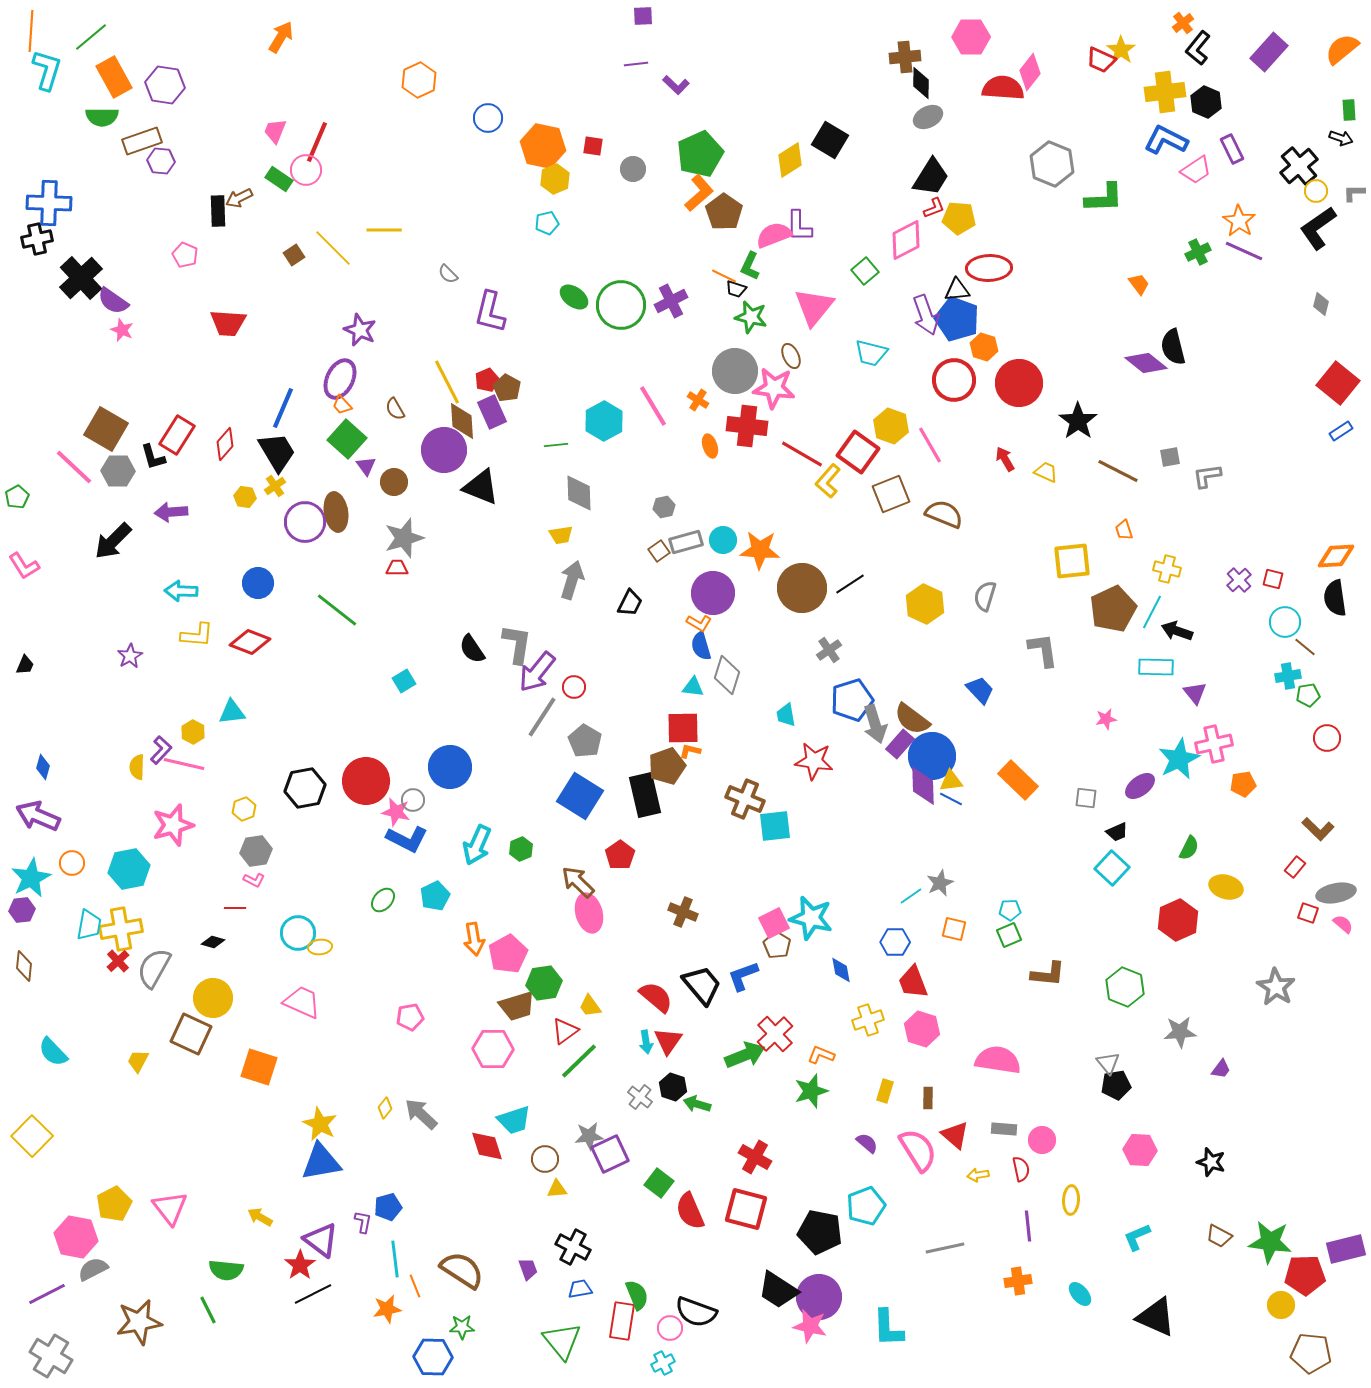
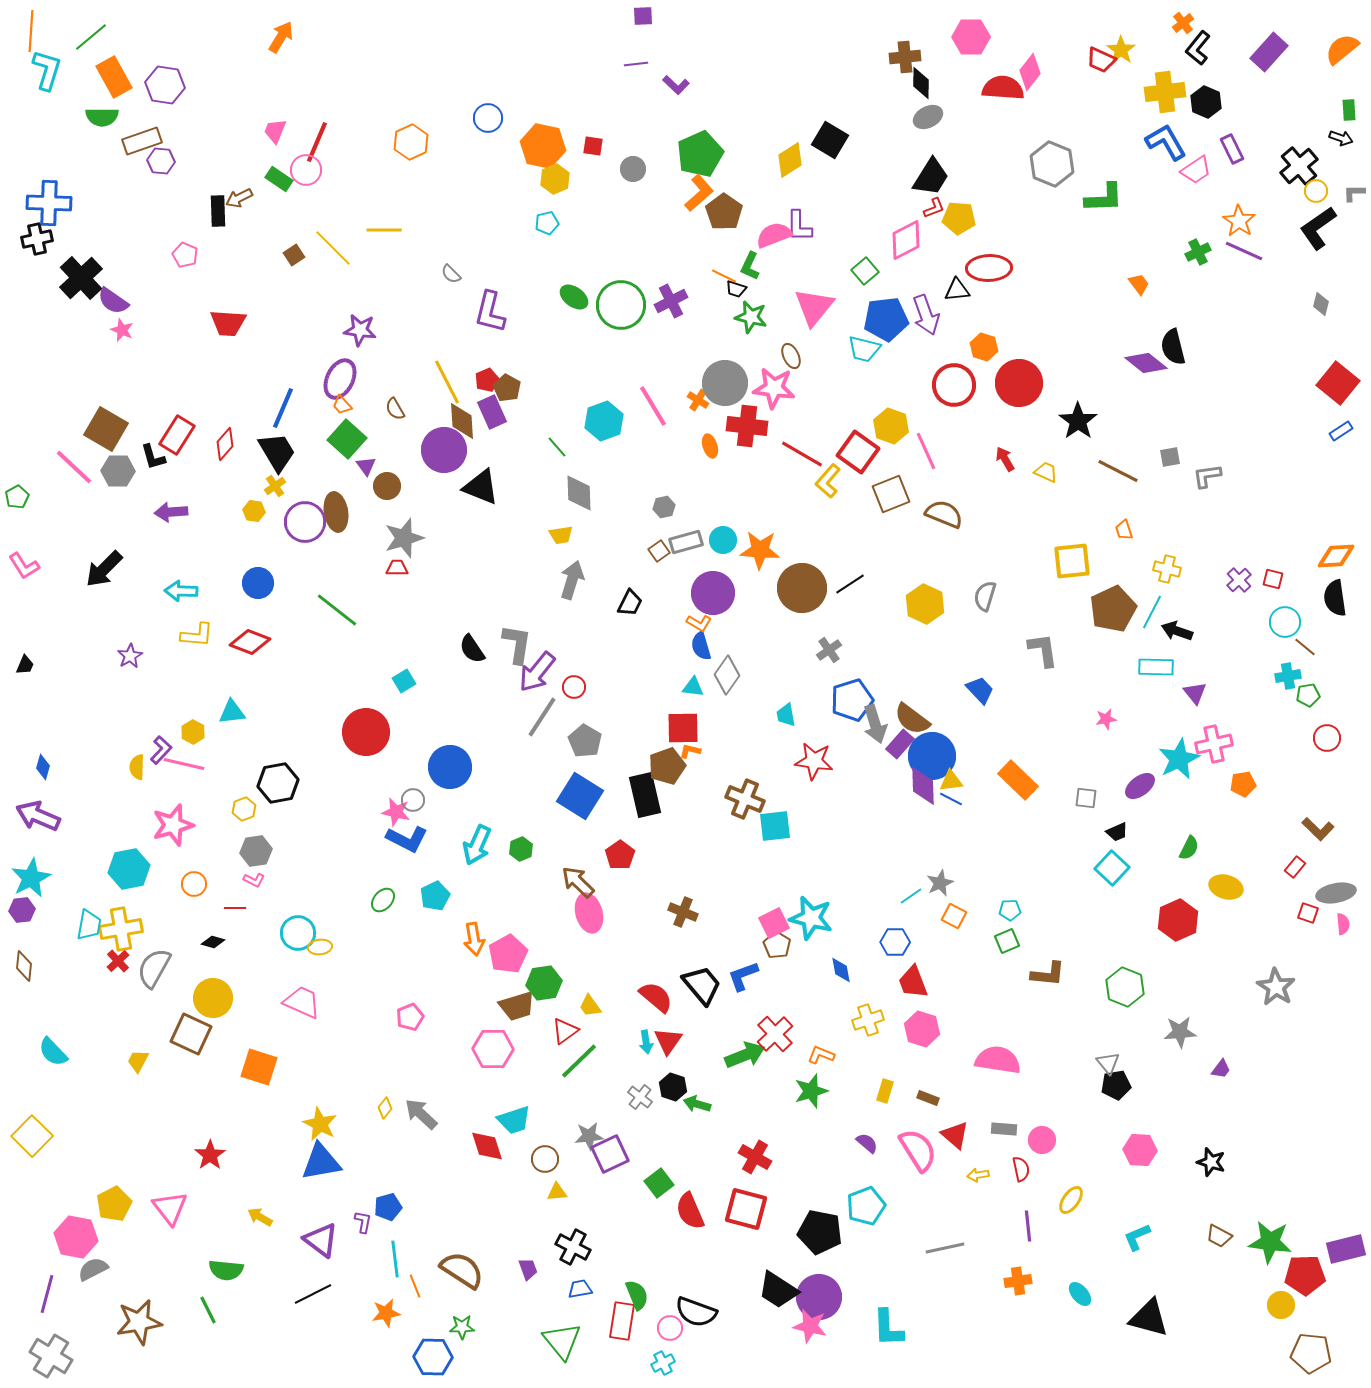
orange hexagon at (419, 80): moved 8 px left, 62 px down
blue L-shape at (1166, 140): moved 2 px down; rotated 33 degrees clockwise
gray semicircle at (448, 274): moved 3 px right
blue pentagon at (957, 319): moved 71 px left; rotated 27 degrees counterclockwise
purple star at (360, 330): rotated 16 degrees counterclockwise
cyan trapezoid at (871, 353): moved 7 px left, 4 px up
gray circle at (735, 371): moved 10 px left, 12 px down
red circle at (954, 380): moved 5 px down
cyan hexagon at (604, 421): rotated 9 degrees clockwise
green line at (556, 445): moved 1 px right, 2 px down; rotated 55 degrees clockwise
pink line at (930, 445): moved 4 px left, 6 px down; rotated 6 degrees clockwise
brown circle at (394, 482): moved 7 px left, 4 px down
yellow hexagon at (245, 497): moved 9 px right, 14 px down
black arrow at (113, 541): moved 9 px left, 28 px down
gray diamond at (727, 675): rotated 18 degrees clockwise
red circle at (366, 781): moved 49 px up
black hexagon at (305, 788): moved 27 px left, 5 px up
orange circle at (72, 863): moved 122 px right, 21 px down
pink semicircle at (1343, 924): rotated 45 degrees clockwise
orange square at (954, 929): moved 13 px up; rotated 15 degrees clockwise
green square at (1009, 935): moved 2 px left, 6 px down
pink pentagon at (410, 1017): rotated 12 degrees counterclockwise
brown rectangle at (928, 1098): rotated 70 degrees counterclockwise
green square at (659, 1183): rotated 16 degrees clockwise
yellow triangle at (557, 1189): moved 3 px down
yellow ellipse at (1071, 1200): rotated 32 degrees clockwise
red star at (300, 1265): moved 90 px left, 110 px up
purple line at (47, 1294): rotated 48 degrees counterclockwise
orange star at (387, 1309): moved 1 px left, 4 px down
black triangle at (1156, 1317): moved 7 px left, 1 px down; rotated 9 degrees counterclockwise
